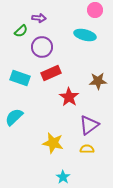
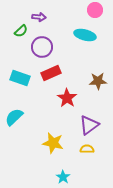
purple arrow: moved 1 px up
red star: moved 2 px left, 1 px down
